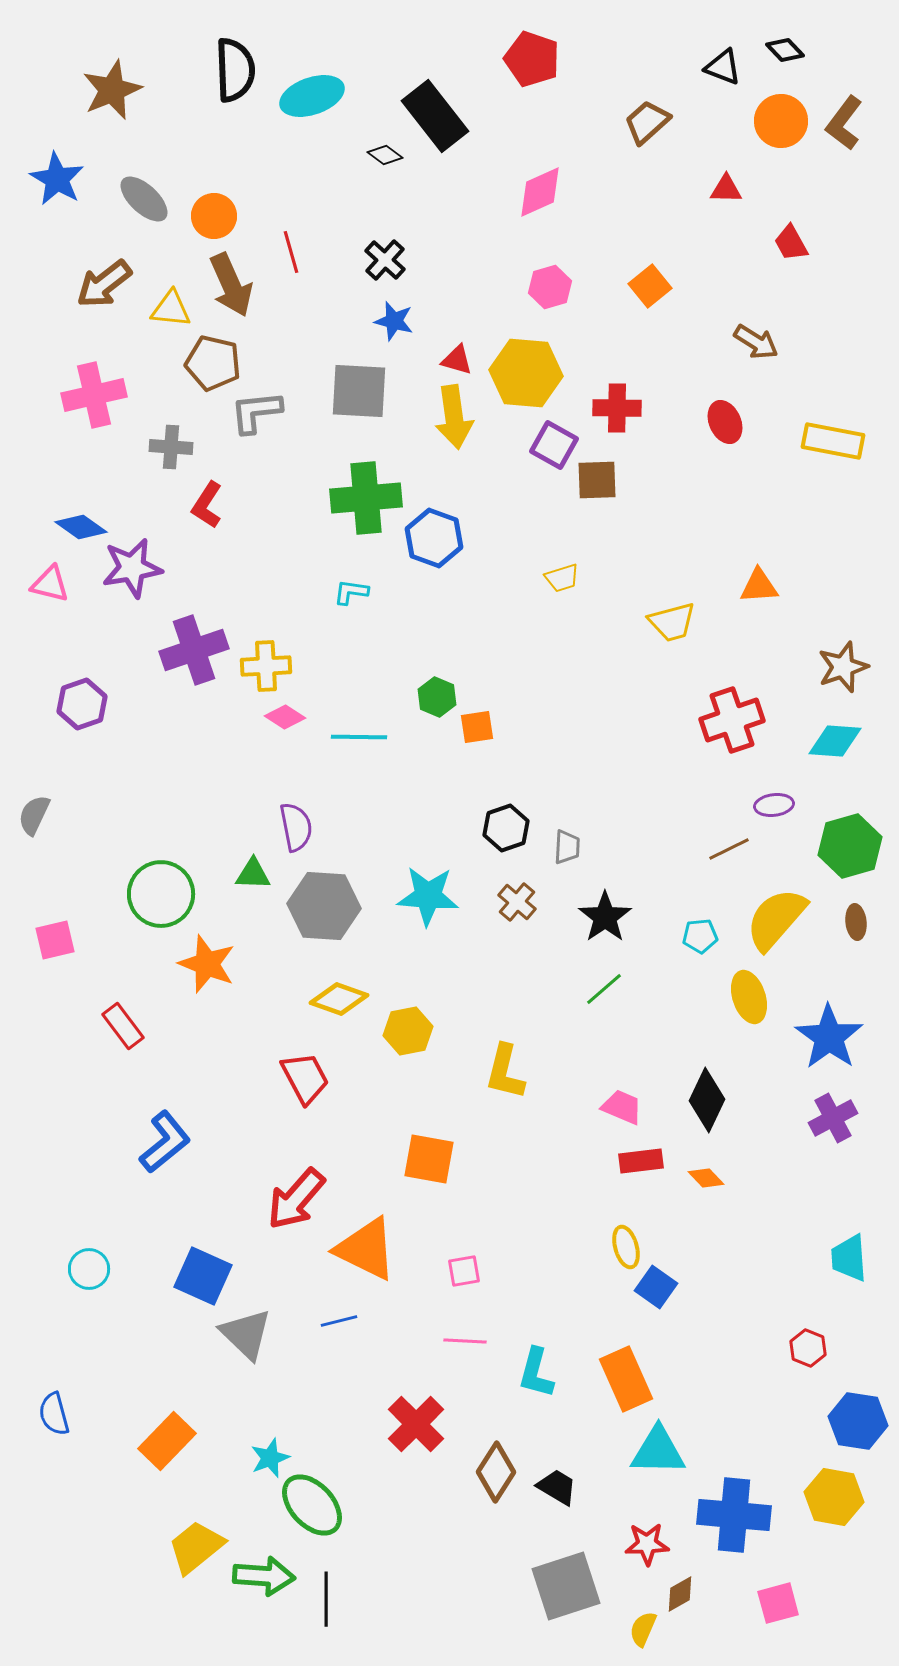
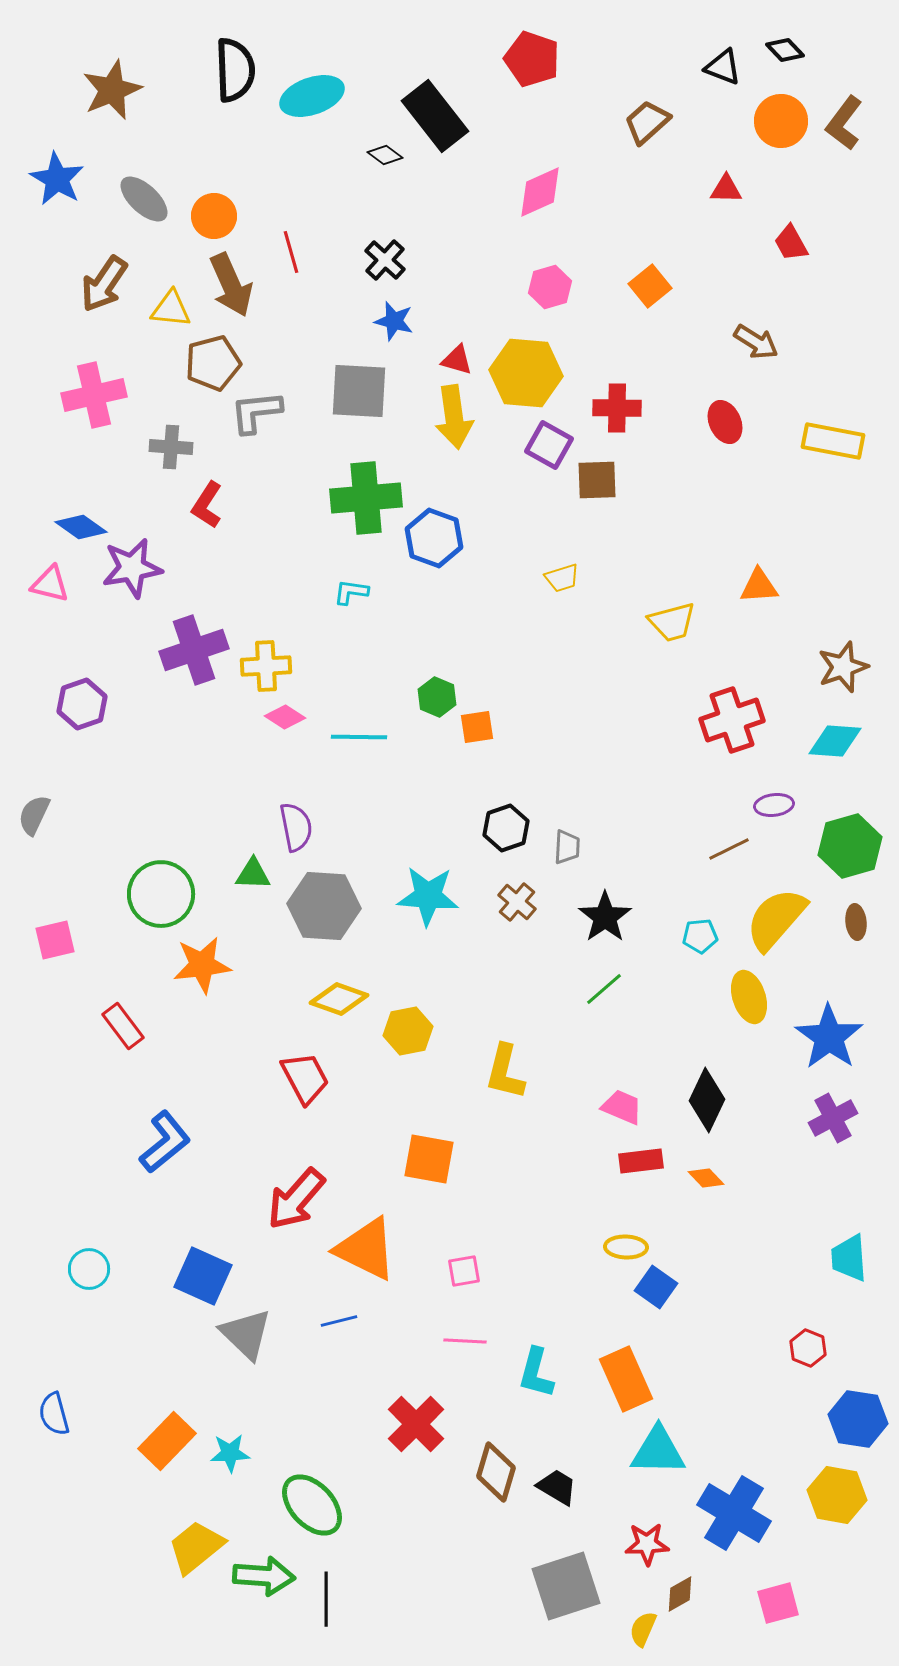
brown arrow at (104, 284): rotated 18 degrees counterclockwise
brown pentagon at (213, 363): rotated 28 degrees counterclockwise
purple square at (554, 445): moved 5 px left
orange star at (207, 964): moved 5 px left, 1 px down; rotated 28 degrees counterclockwise
yellow ellipse at (626, 1247): rotated 72 degrees counterclockwise
blue hexagon at (858, 1421): moved 2 px up
cyan star at (270, 1458): moved 40 px left, 5 px up; rotated 18 degrees clockwise
brown diamond at (496, 1472): rotated 16 degrees counterclockwise
yellow hexagon at (834, 1497): moved 3 px right, 2 px up
blue cross at (734, 1515): moved 2 px up; rotated 26 degrees clockwise
